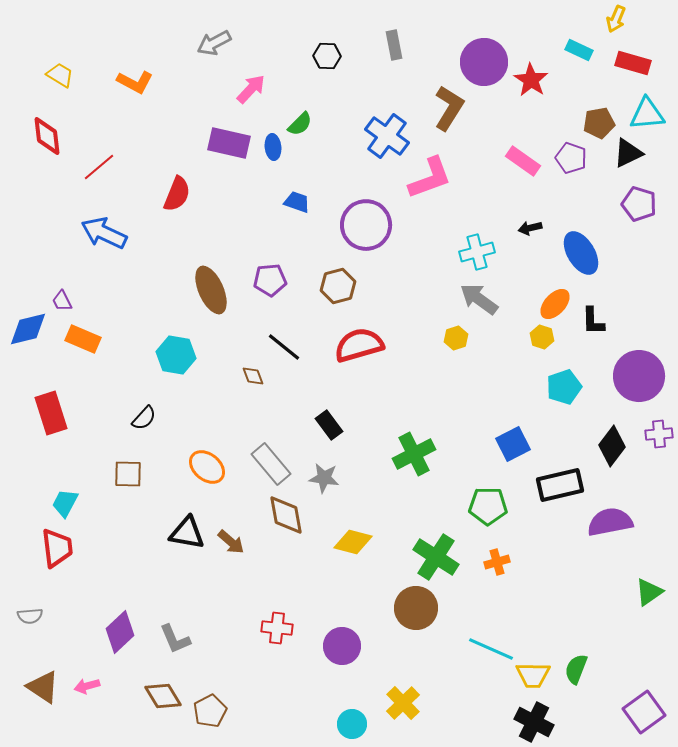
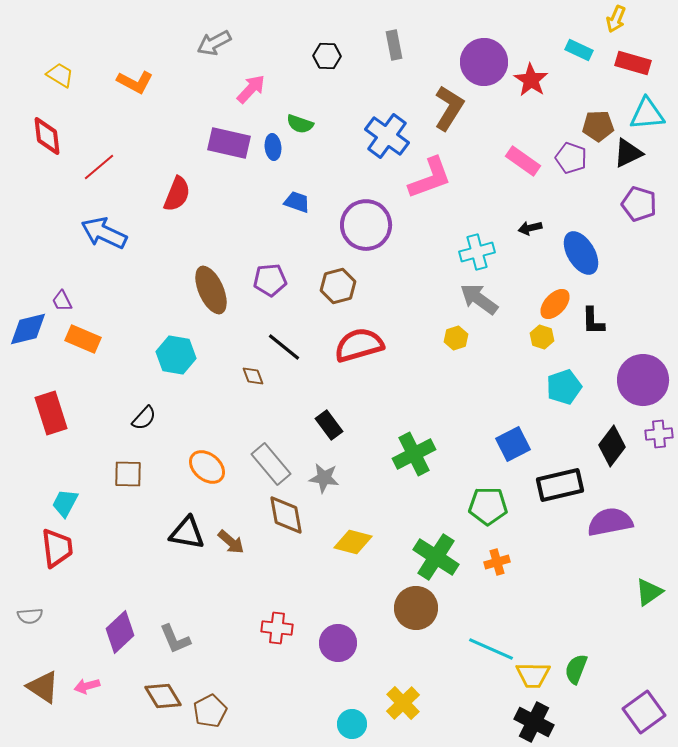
brown pentagon at (599, 123): moved 1 px left, 3 px down; rotated 8 degrees clockwise
green semicircle at (300, 124): rotated 64 degrees clockwise
purple circle at (639, 376): moved 4 px right, 4 px down
purple circle at (342, 646): moved 4 px left, 3 px up
